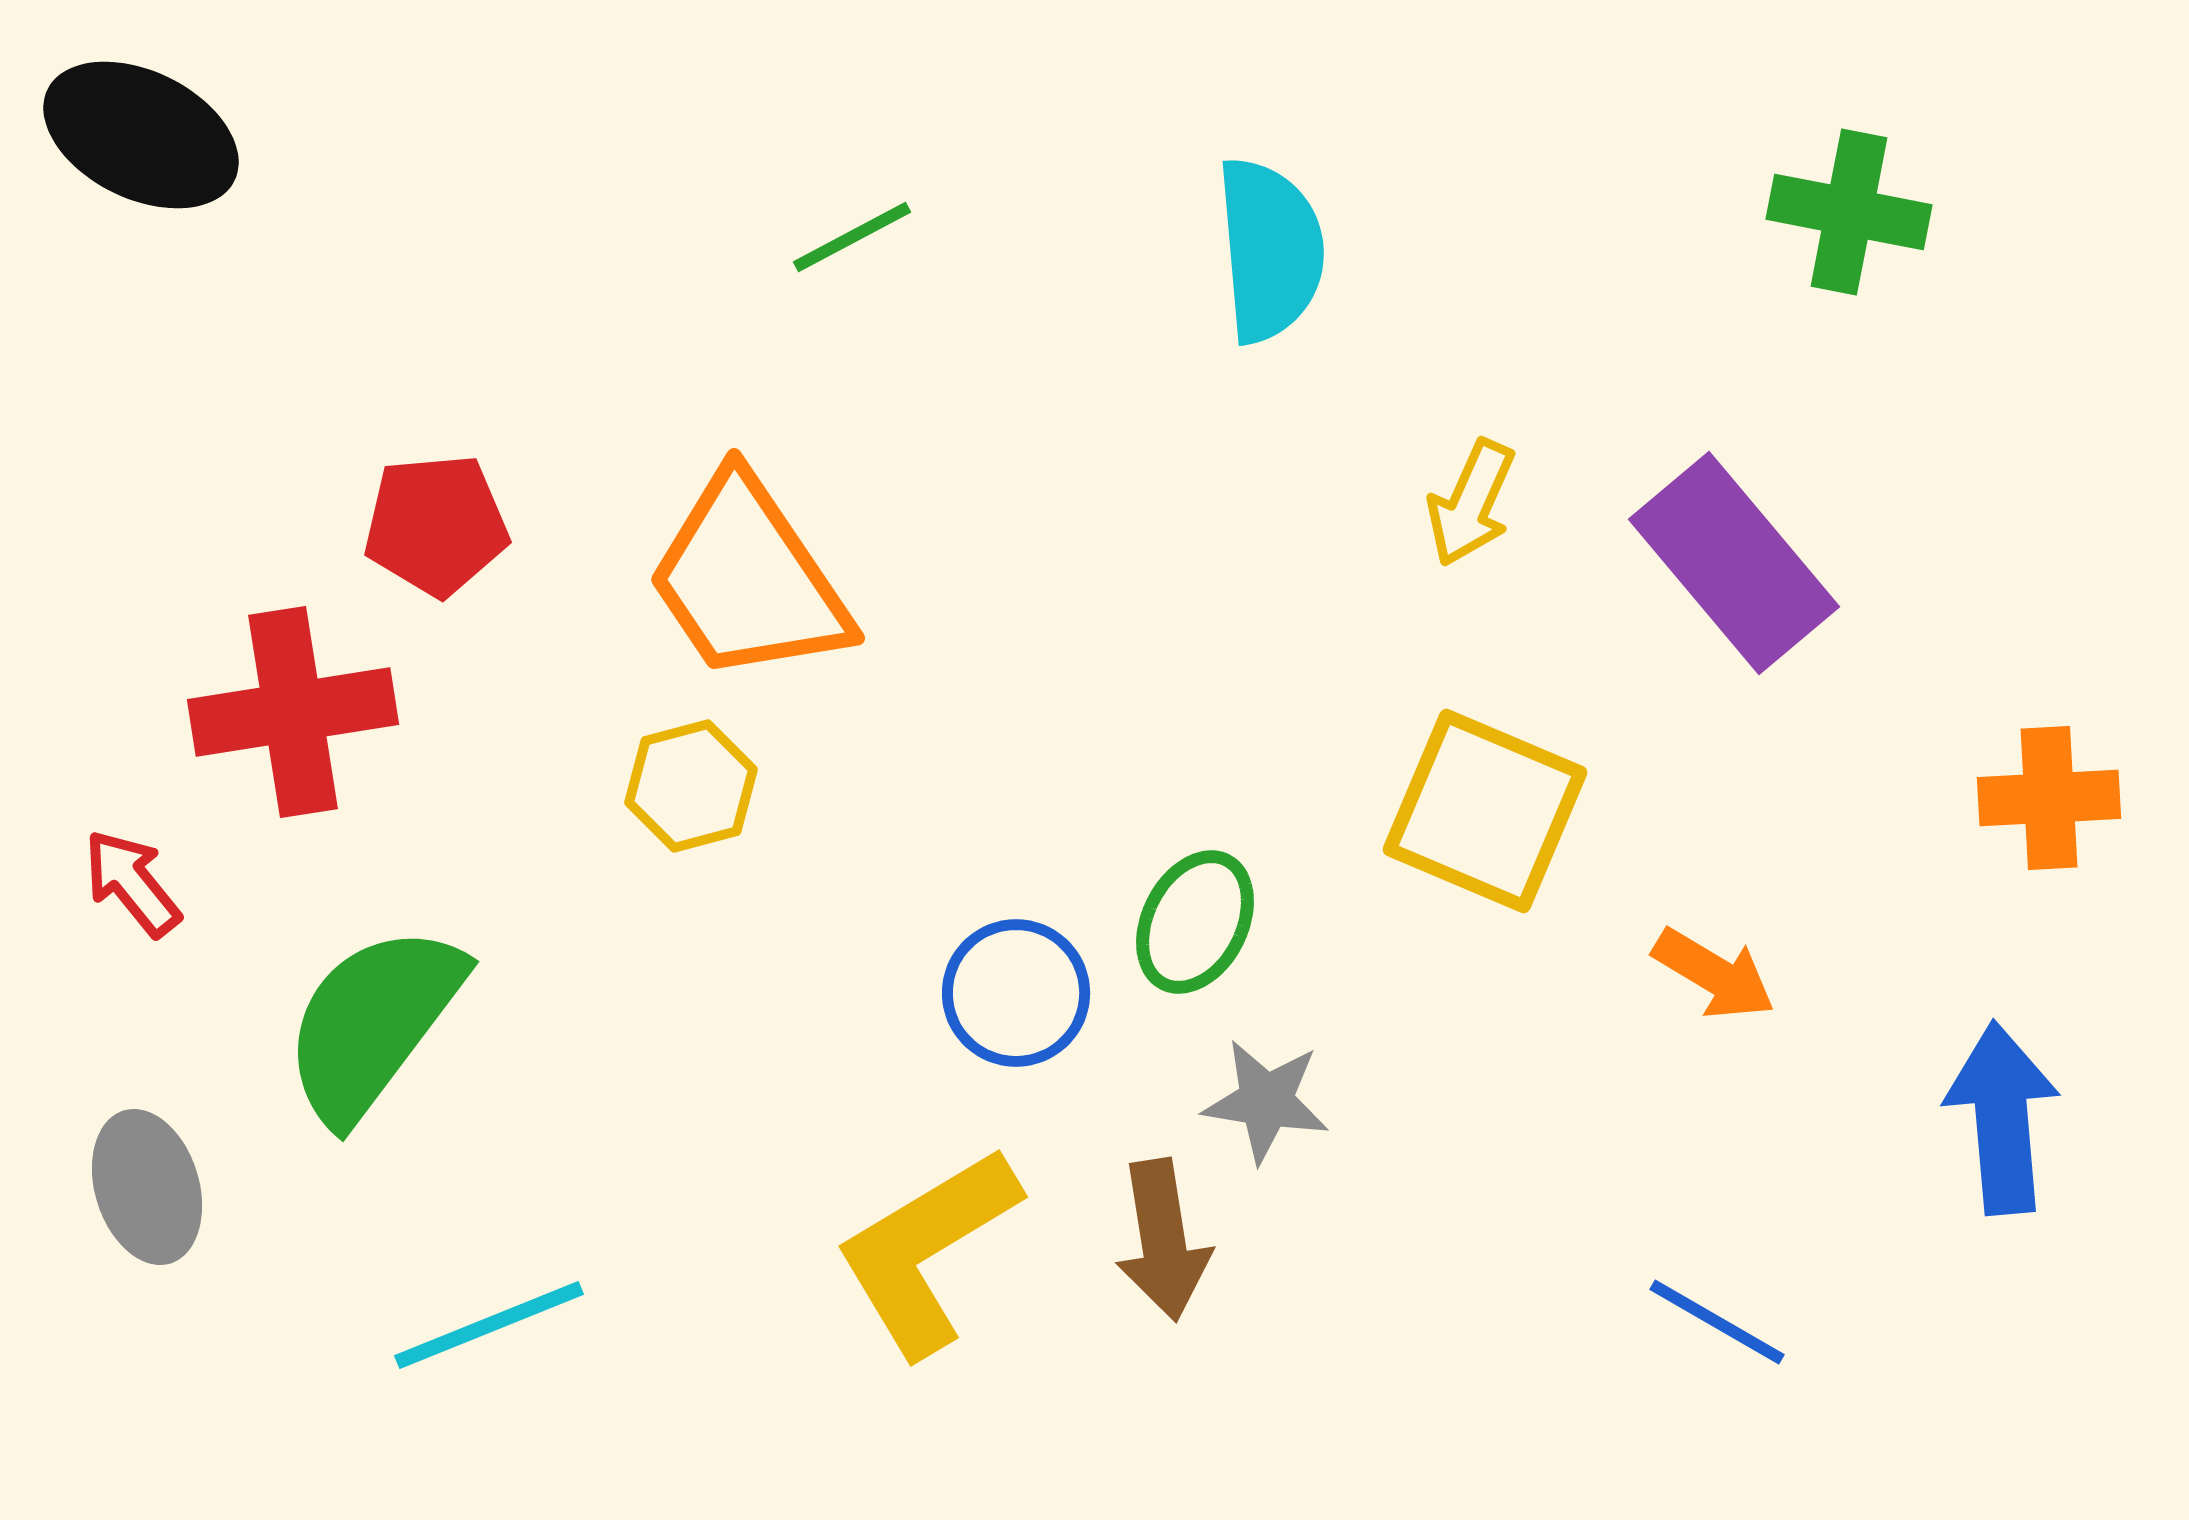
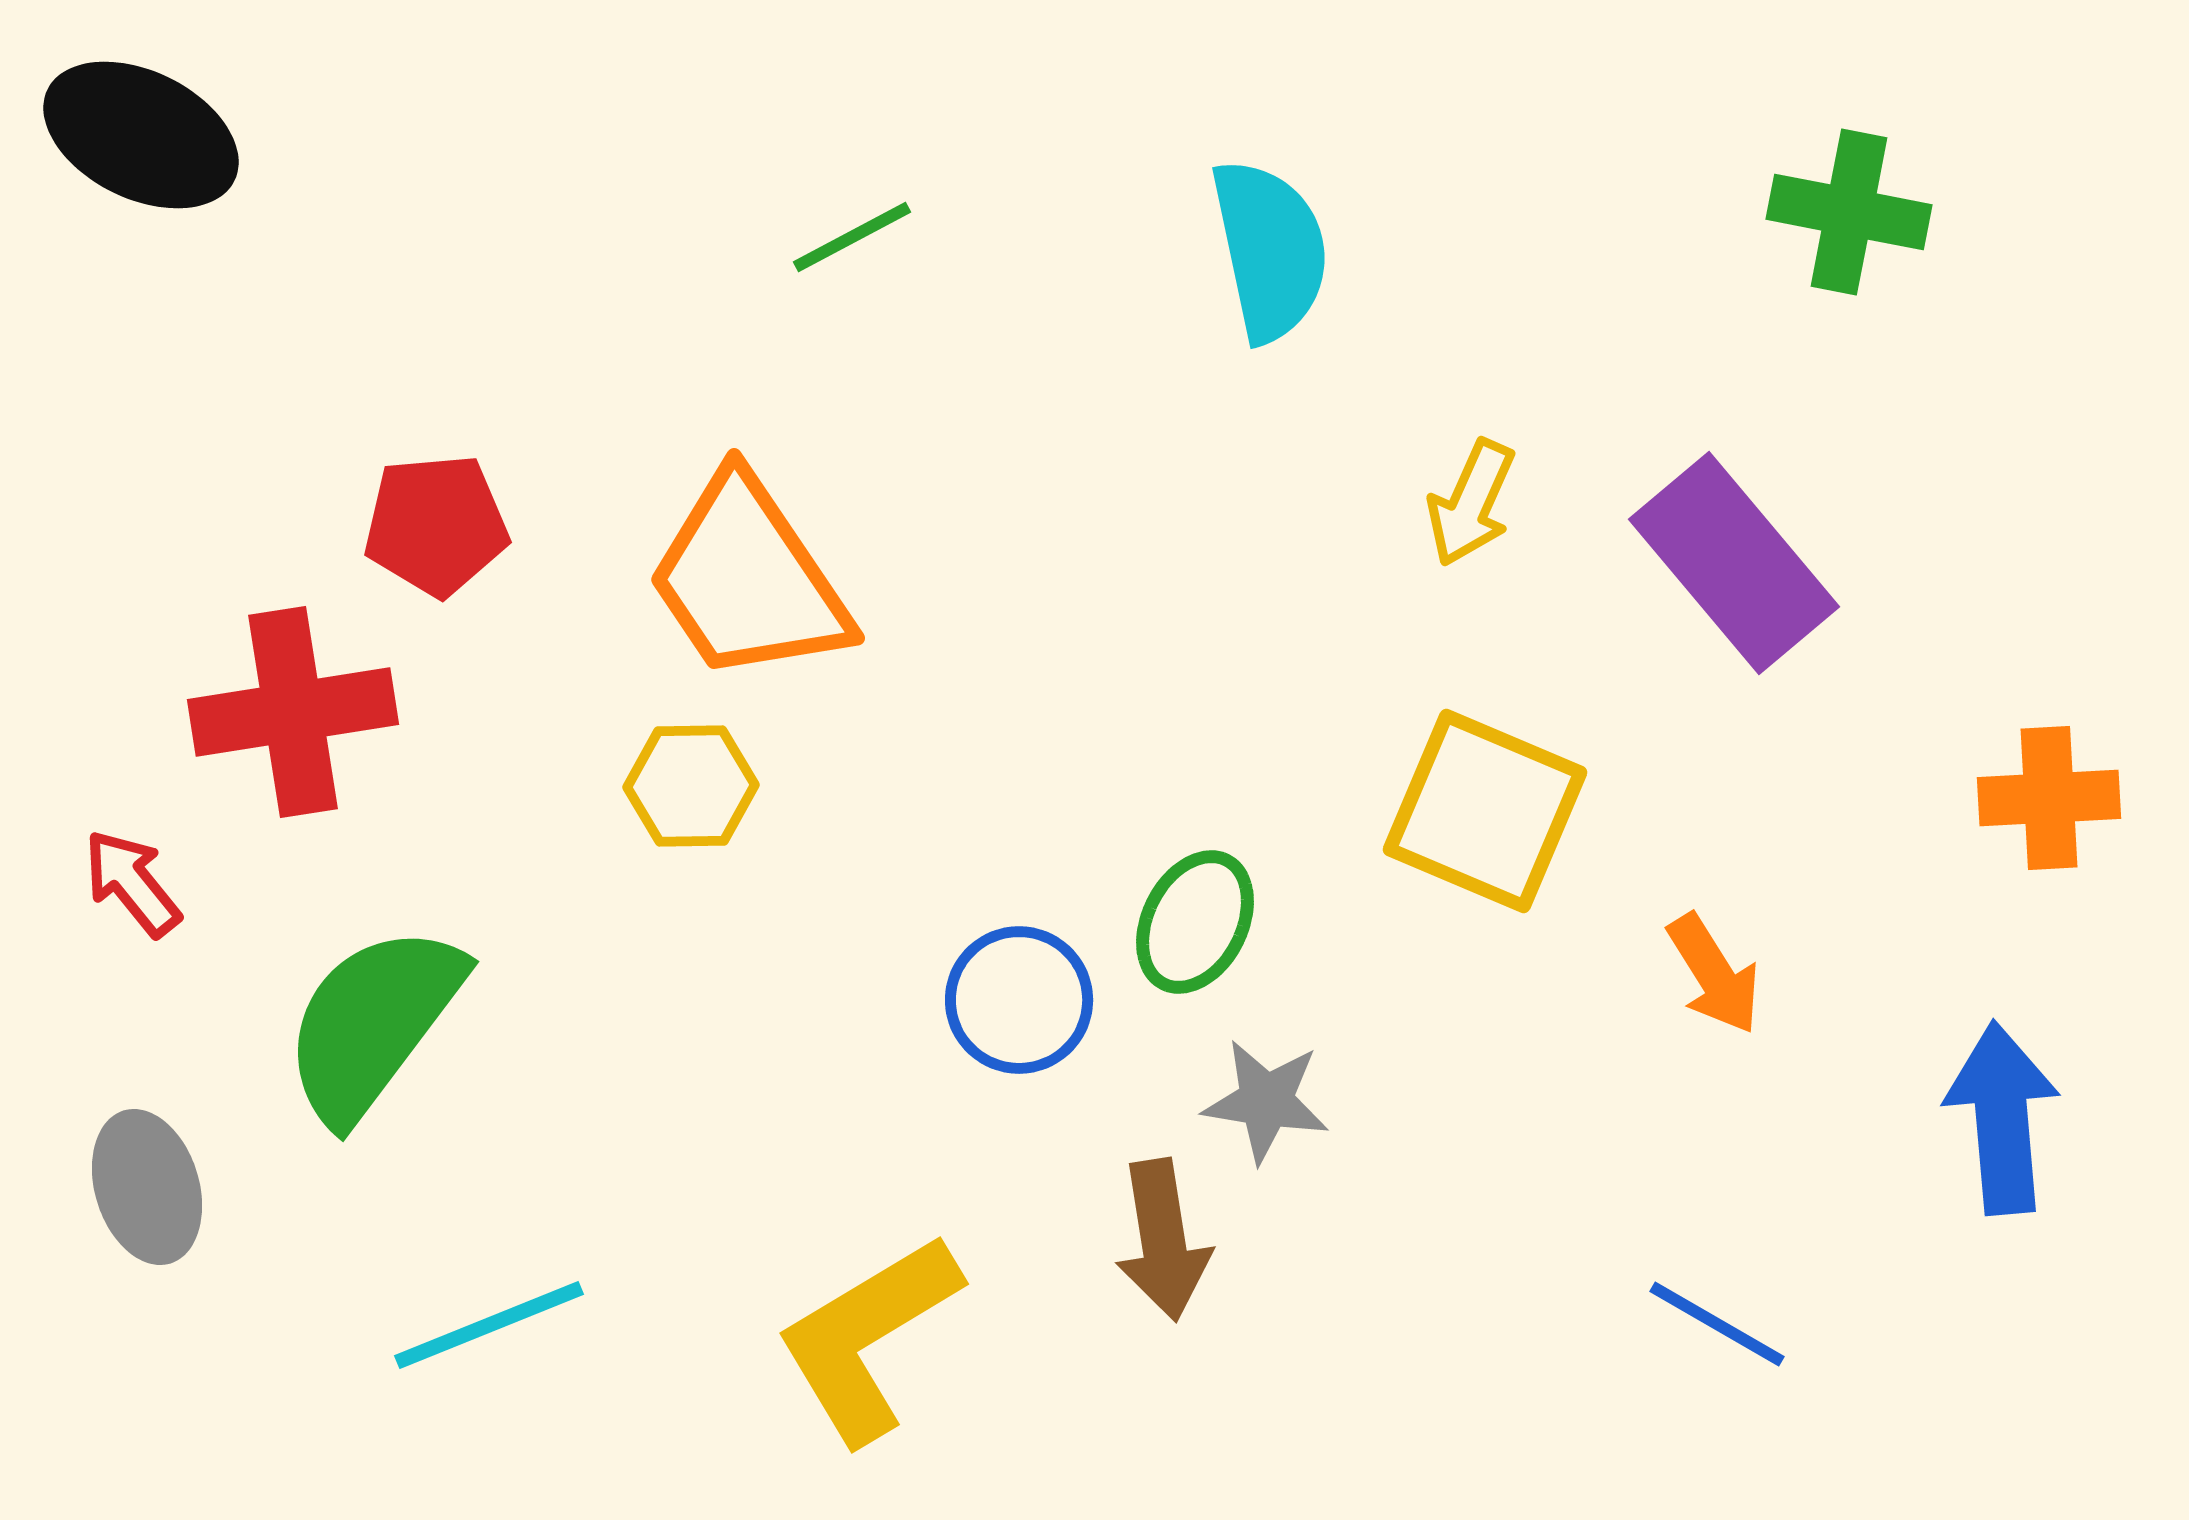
cyan semicircle: rotated 7 degrees counterclockwise
yellow hexagon: rotated 14 degrees clockwise
orange arrow: rotated 27 degrees clockwise
blue circle: moved 3 px right, 7 px down
yellow L-shape: moved 59 px left, 87 px down
blue line: moved 2 px down
